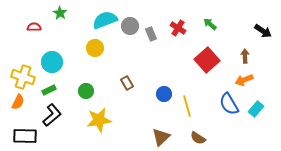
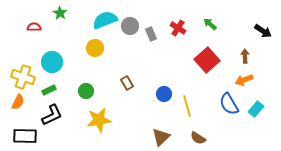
black L-shape: rotated 15 degrees clockwise
